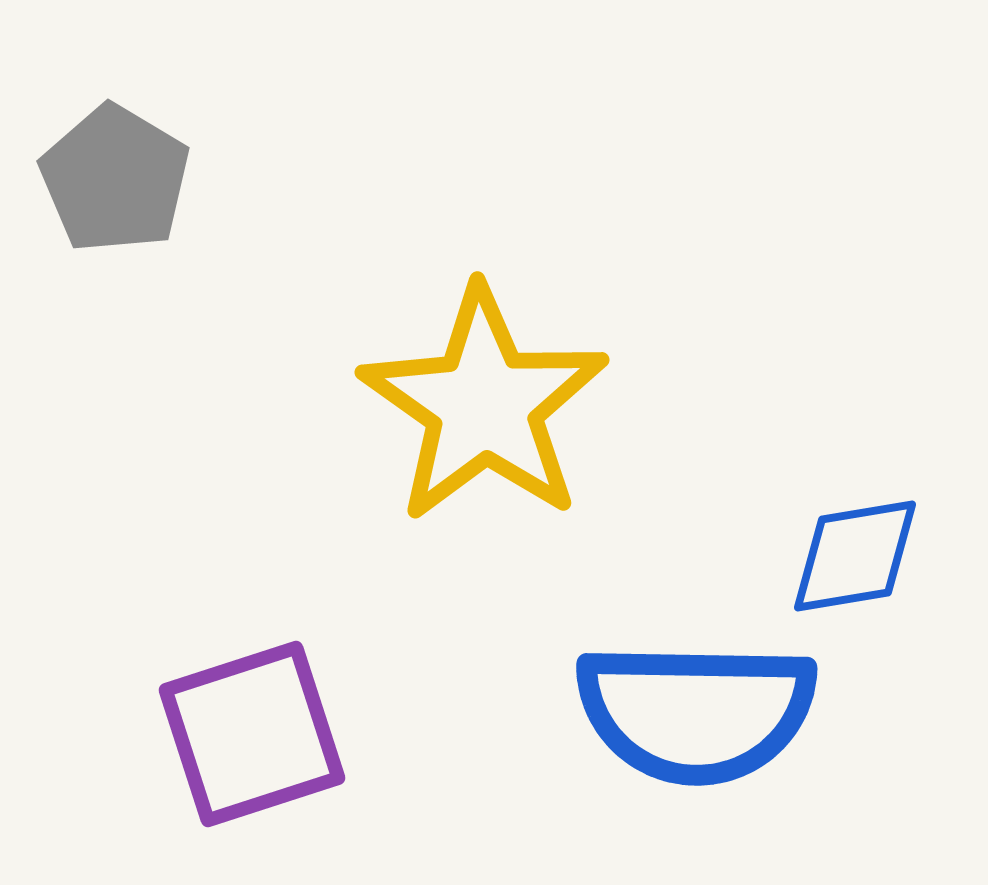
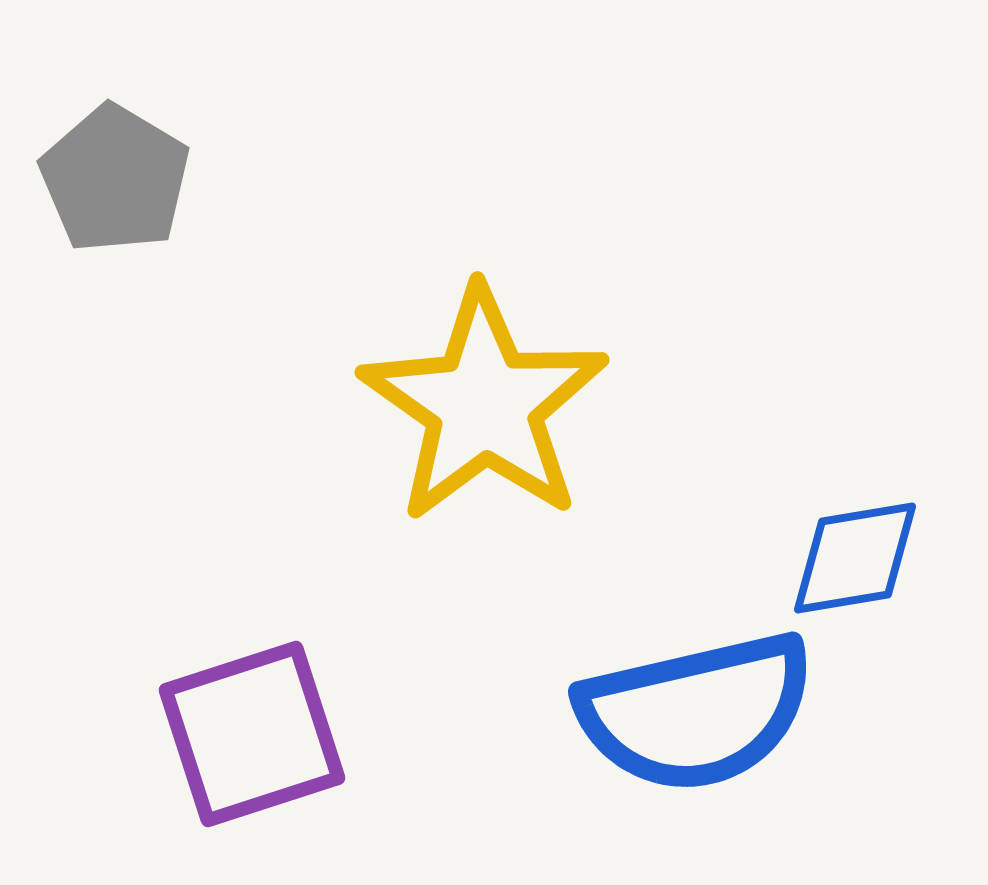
blue diamond: moved 2 px down
blue semicircle: rotated 14 degrees counterclockwise
